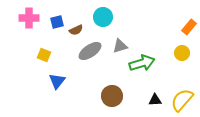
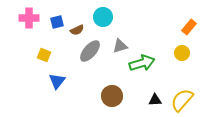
brown semicircle: moved 1 px right
gray ellipse: rotated 15 degrees counterclockwise
